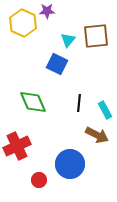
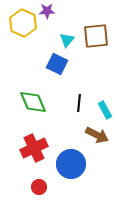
cyan triangle: moved 1 px left
red cross: moved 17 px right, 2 px down
blue circle: moved 1 px right
red circle: moved 7 px down
